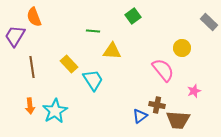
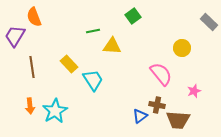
green line: rotated 16 degrees counterclockwise
yellow triangle: moved 5 px up
pink semicircle: moved 2 px left, 4 px down
